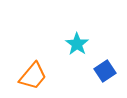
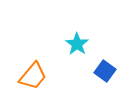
blue square: rotated 20 degrees counterclockwise
